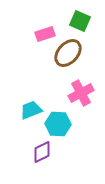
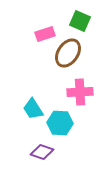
brown ellipse: rotated 8 degrees counterclockwise
pink cross: moved 1 px left, 1 px up; rotated 25 degrees clockwise
cyan trapezoid: moved 2 px right, 1 px up; rotated 100 degrees counterclockwise
cyan hexagon: moved 2 px right, 1 px up
purple diamond: rotated 45 degrees clockwise
